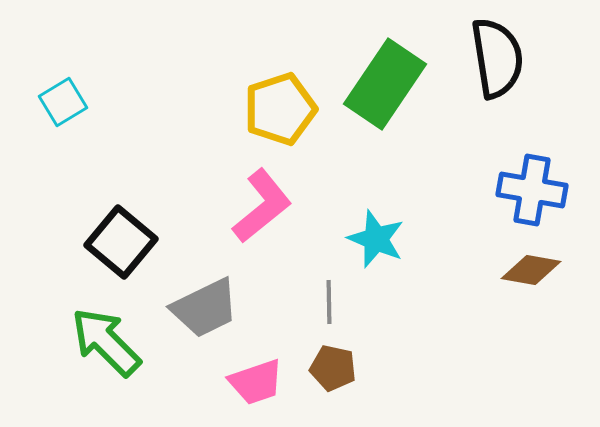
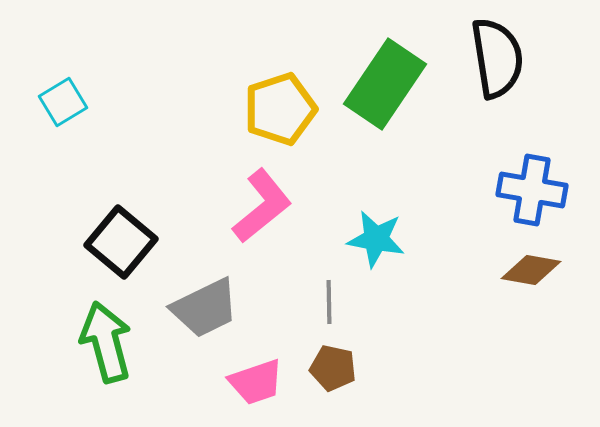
cyan star: rotated 12 degrees counterclockwise
green arrow: rotated 30 degrees clockwise
